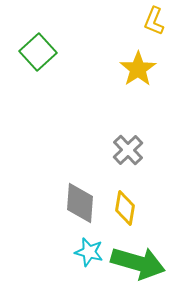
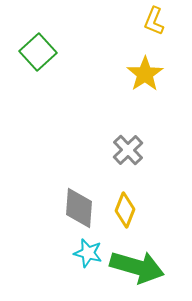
yellow star: moved 7 px right, 5 px down
gray diamond: moved 1 px left, 5 px down
yellow diamond: moved 2 px down; rotated 12 degrees clockwise
cyan star: moved 1 px left, 1 px down
green arrow: moved 1 px left, 4 px down
